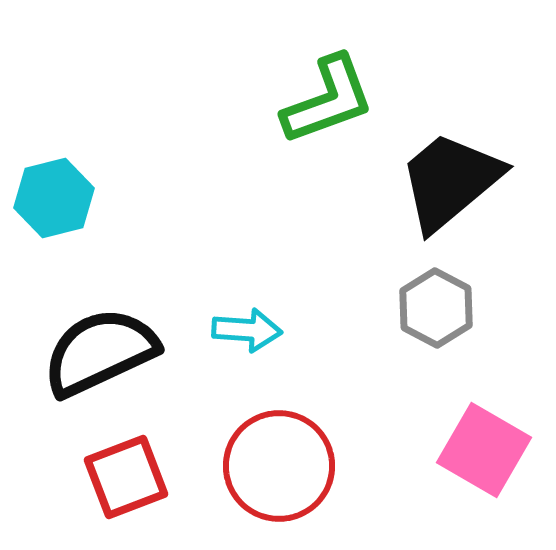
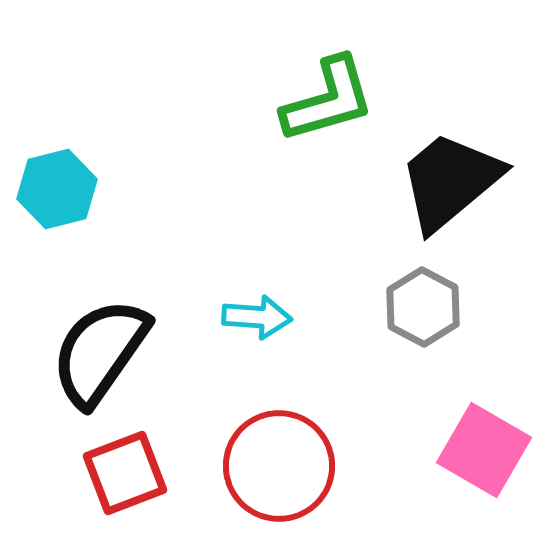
green L-shape: rotated 4 degrees clockwise
cyan hexagon: moved 3 px right, 9 px up
gray hexagon: moved 13 px left, 1 px up
cyan arrow: moved 10 px right, 13 px up
black semicircle: rotated 30 degrees counterclockwise
red square: moved 1 px left, 4 px up
